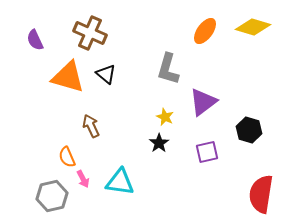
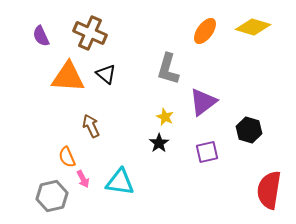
purple semicircle: moved 6 px right, 4 px up
orange triangle: rotated 12 degrees counterclockwise
red semicircle: moved 8 px right, 4 px up
